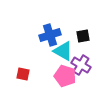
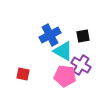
blue cross: rotated 10 degrees counterclockwise
pink pentagon: rotated 10 degrees counterclockwise
